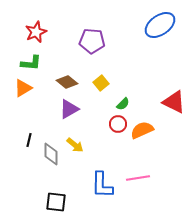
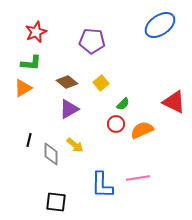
red circle: moved 2 px left
